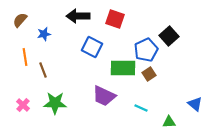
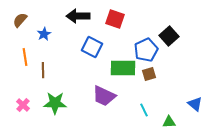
blue star: rotated 16 degrees counterclockwise
brown line: rotated 21 degrees clockwise
brown square: rotated 16 degrees clockwise
cyan line: moved 3 px right, 2 px down; rotated 40 degrees clockwise
